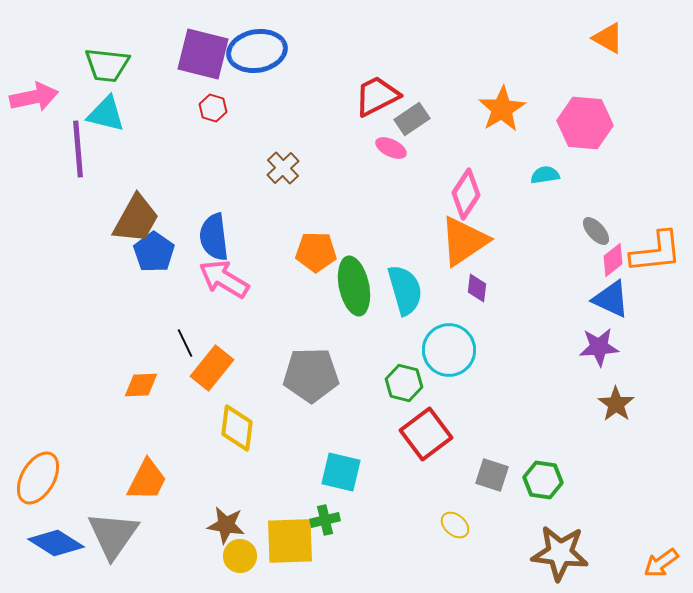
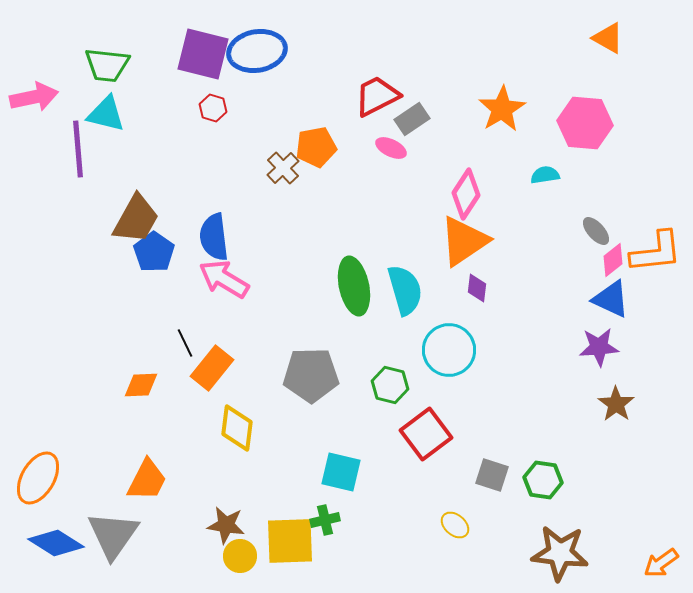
orange pentagon at (316, 252): moved 105 px up; rotated 12 degrees counterclockwise
green hexagon at (404, 383): moved 14 px left, 2 px down
